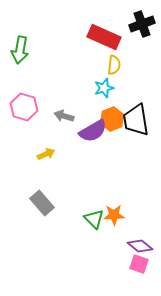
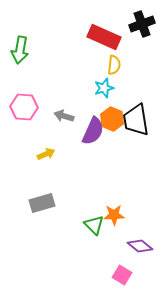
pink hexagon: rotated 12 degrees counterclockwise
orange hexagon: rotated 15 degrees counterclockwise
purple semicircle: rotated 36 degrees counterclockwise
gray rectangle: rotated 65 degrees counterclockwise
green triangle: moved 6 px down
pink square: moved 17 px left, 11 px down; rotated 12 degrees clockwise
